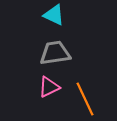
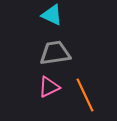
cyan triangle: moved 2 px left
orange line: moved 4 px up
